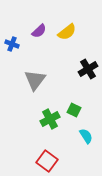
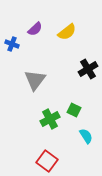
purple semicircle: moved 4 px left, 2 px up
